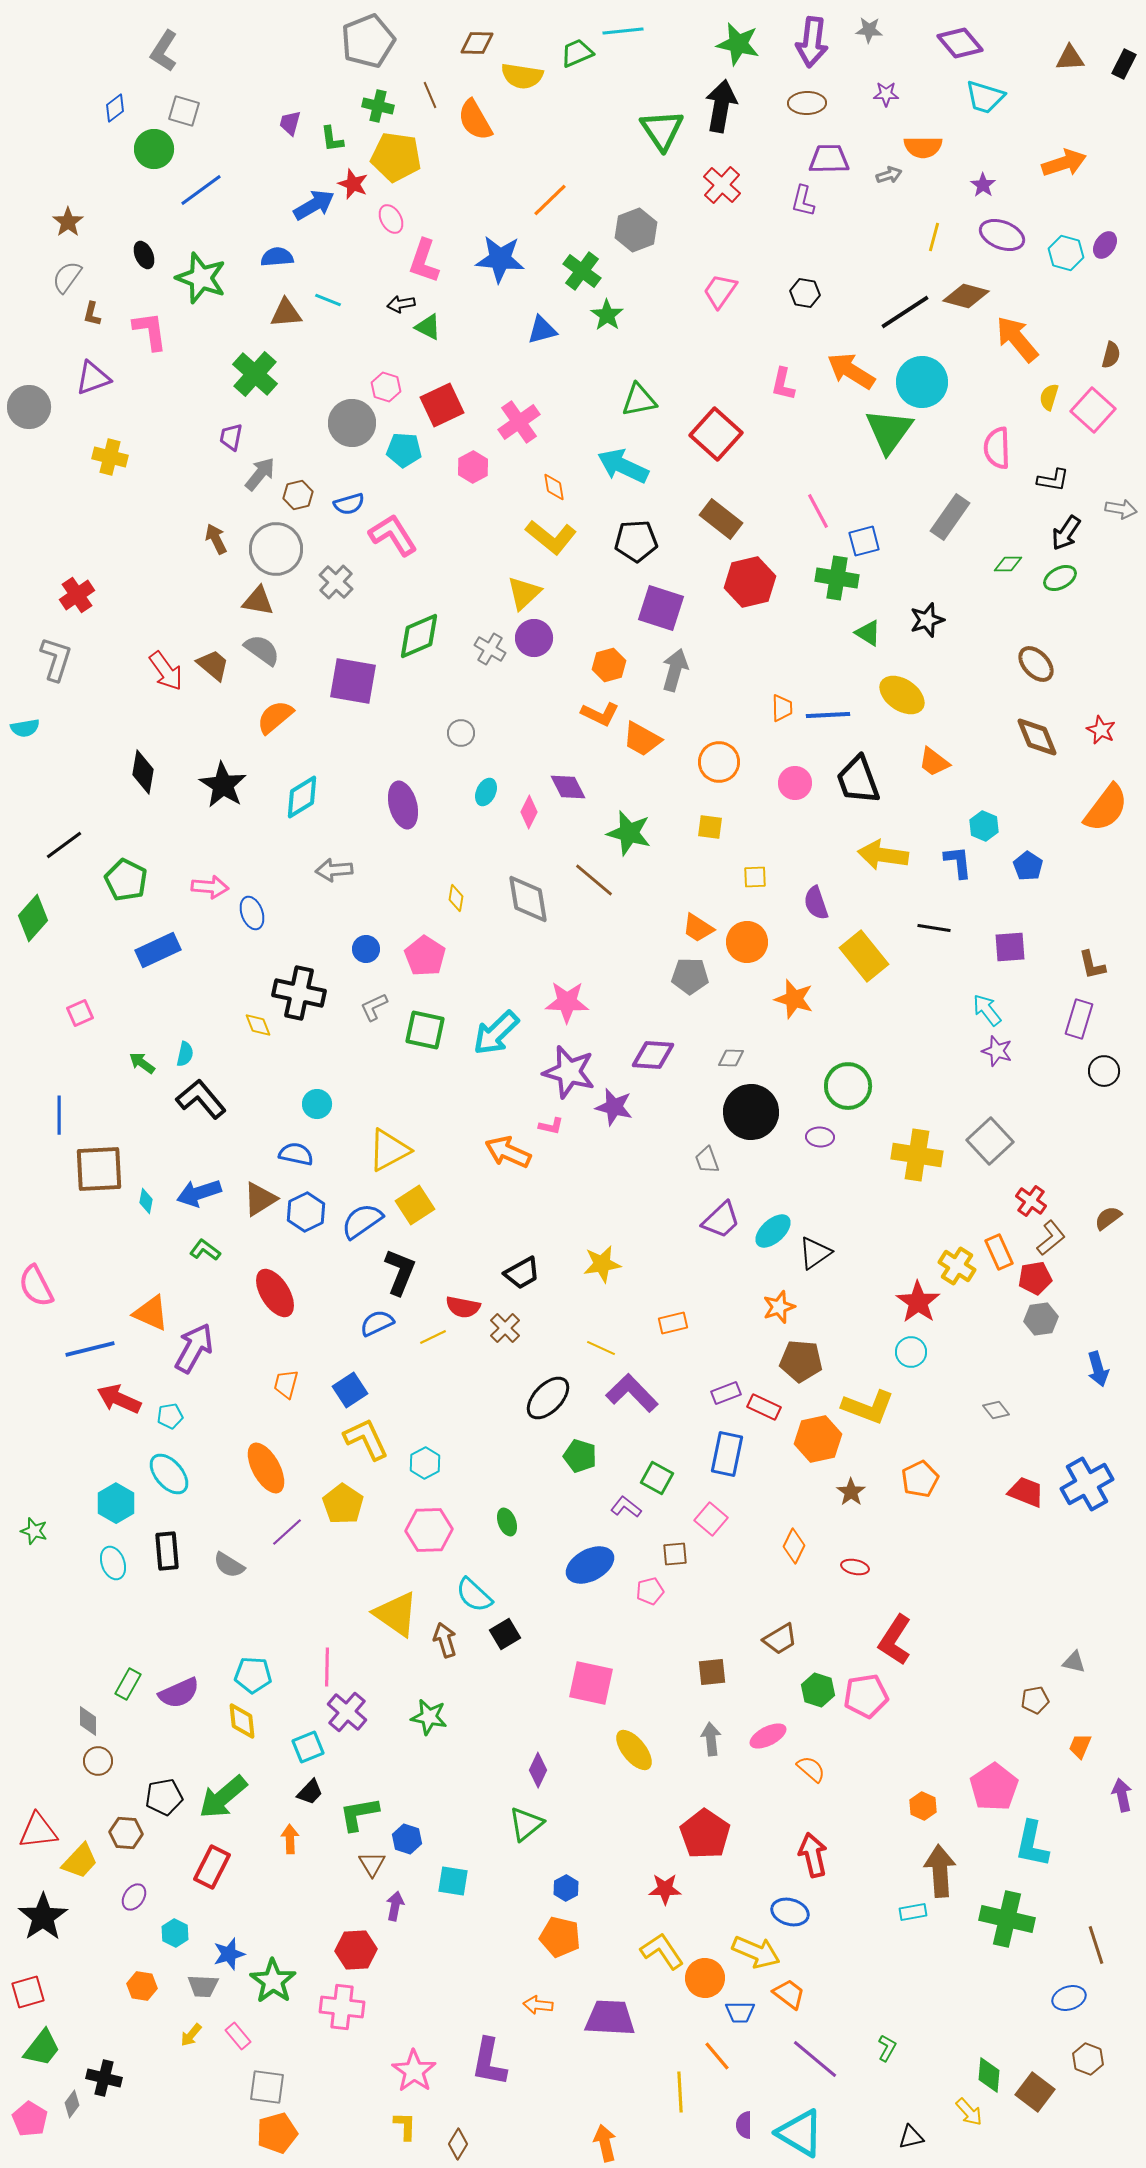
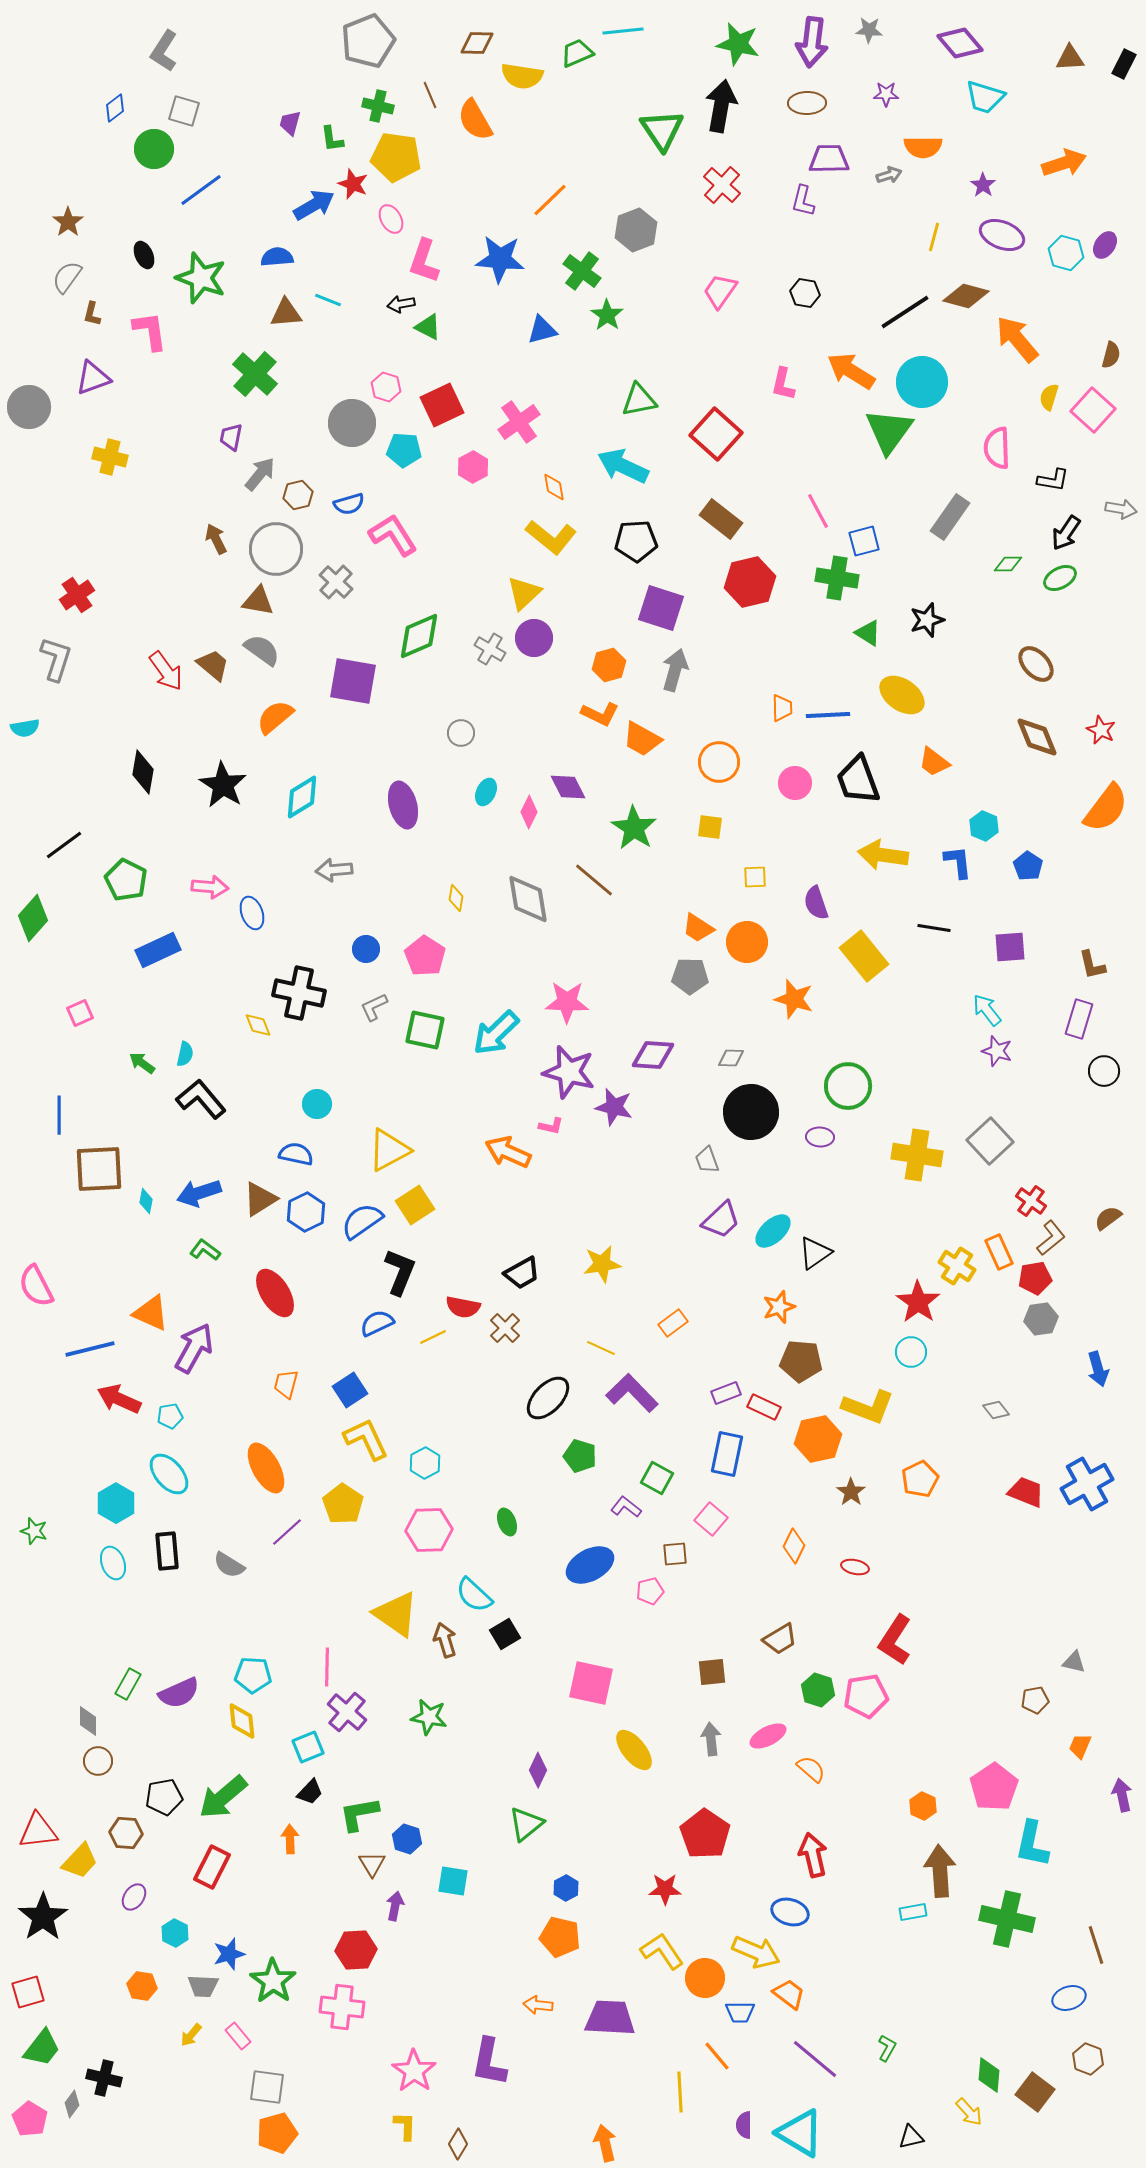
green star at (629, 833): moved 5 px right, 5 px up; rotated 18 degrees clockwise
orange rectangle at (673, 1323): rotated 24 degrees counterclockwise
